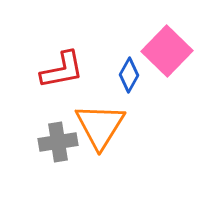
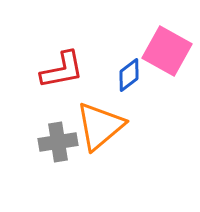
pink square: rotated 15 degrees counterclockwise
blue diamond: rotated 24 degrees clockwise
orange triangle: rotated 18 degrees clockwise
